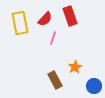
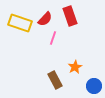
yellow rectangle: rotated 60 degrees counterclockwise
